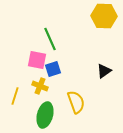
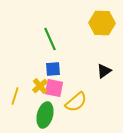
yellow hexagon: moved 2 px left, 7 px down
pink square: moved 17 px right, 28 px down
blue square: rotated 14 degrees clockwise
yellow cross: rotated 28 degrees clockwise
yellow semicircle: rotated 70 degrees clockwise
